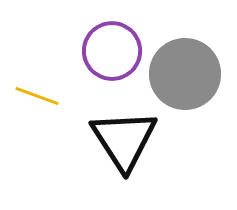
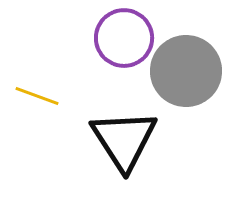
purple circle: moved 12 px right, 13 px up
gray circle: moved 1 px right, 3 px up
